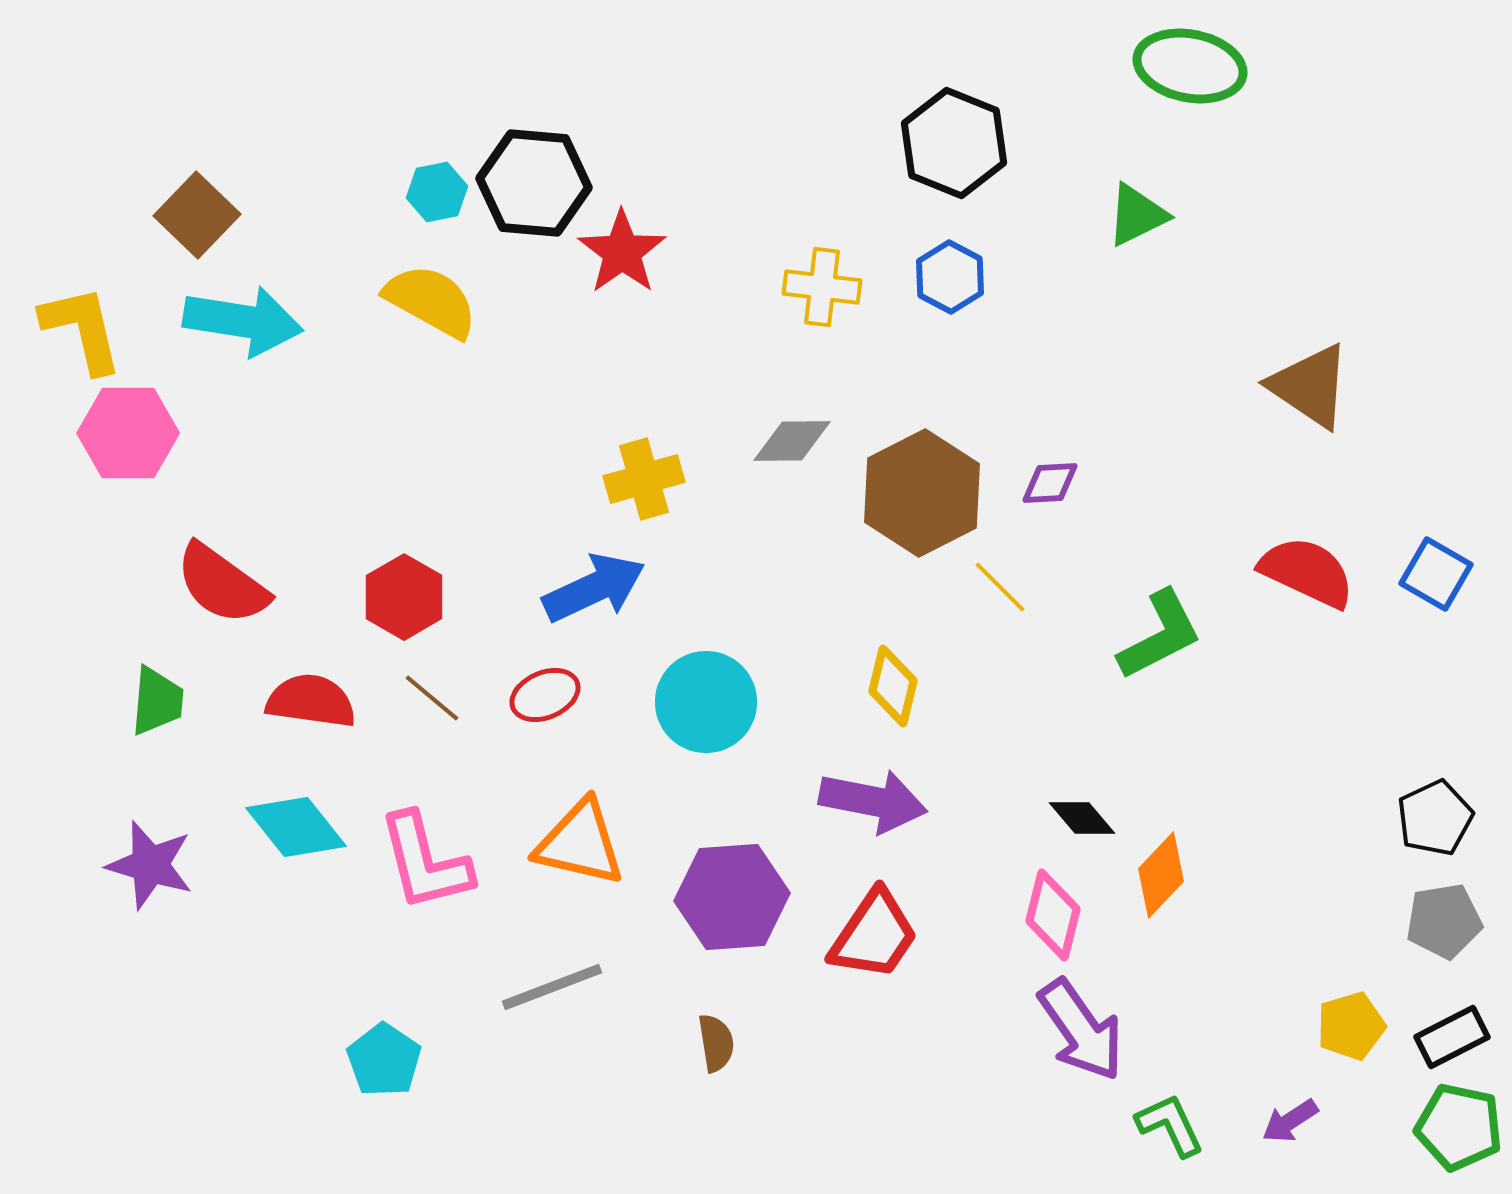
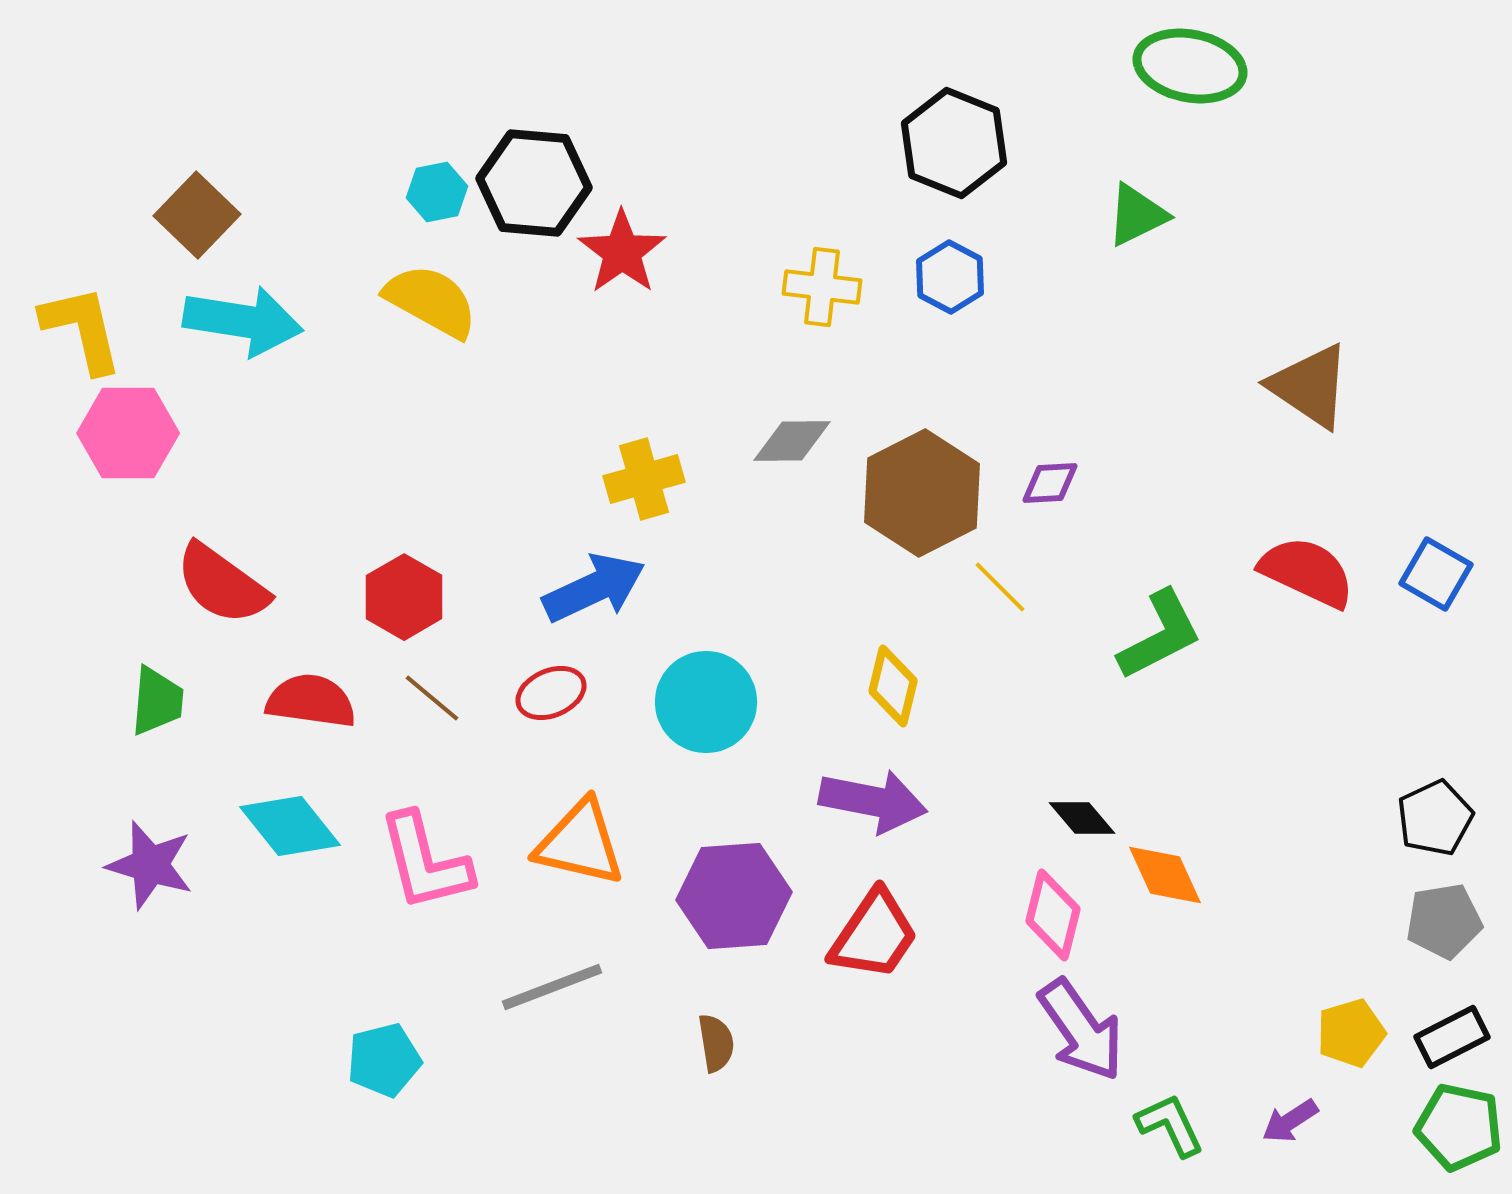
red ellipse at (545, 695): moved 6 px right, 2 px up
cyan diamond at (296, 827): moved 6 px left, 1 px up
orange diamond at (1161, 875): moved 4 px right; rotated 68 degrees counterclockwise
purple hexagon at (732, 897): moved 2 px right, 1 px up
yellow pentagon at (1351, 1026): moved 7 px down
cyan pentagon at (384, 1060): rotated 24 degrees clockwise
